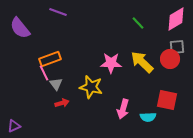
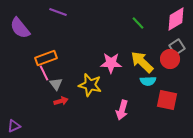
gray square: rotated 28 degrees counterclockwise
orange rectangle: moved 4 px left, 1 px up
yellow star: moved 1 px left, 2 px up
red arrow: moved 1 px left, 2 px up
pink arrow: moved 1 px left, 1 px down
cyan semicircle: moved 36 px up
